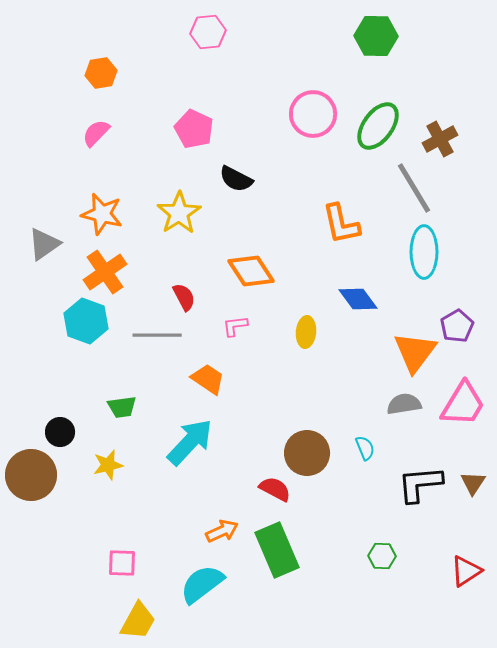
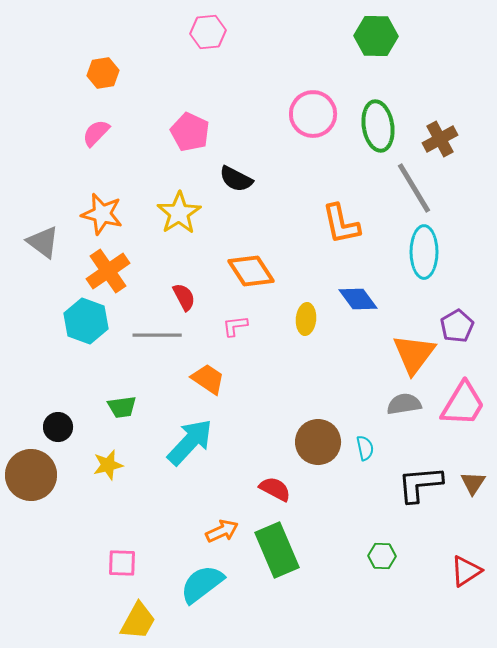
orange hexagon at (101, 73): moved 2 px right
green ellipse at (378, 126): rotated 45 degrees counterclockwise
pink pentagon at (194, 129): moved 4 px left, 3 px down
gray triangle at (44, 244): moved 1 px left, 2 px up; rotated 48 degrees counterclockwise
orange cross at (105, 272): moved 3 px right, 1 px up
yellow ellipse at (306, 332): moved 13 px up
orange triangle at (415, 352): moved 1 px left, 2 px down
black circle at (60, 432): moved 2 px left, 5 px up
cyan semicircle at (365, 448): rotated 10 degrees clockwise
brown circle at (307, 453): moved 11 px right, 11 px up
